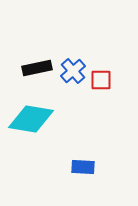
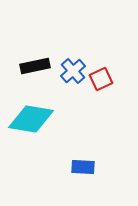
black rectangle: moved 2 px left, 2 px up
red square: moved 1 px up; rotated 25 degrees counterclockwise
